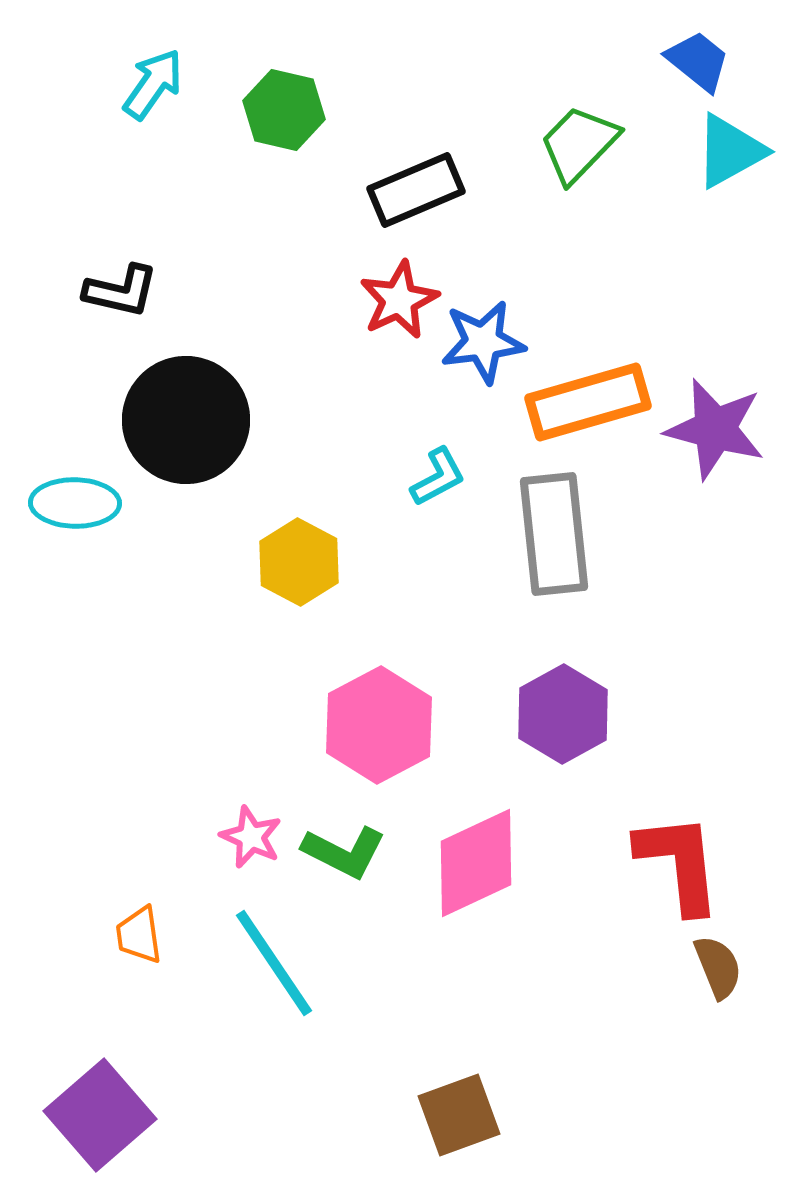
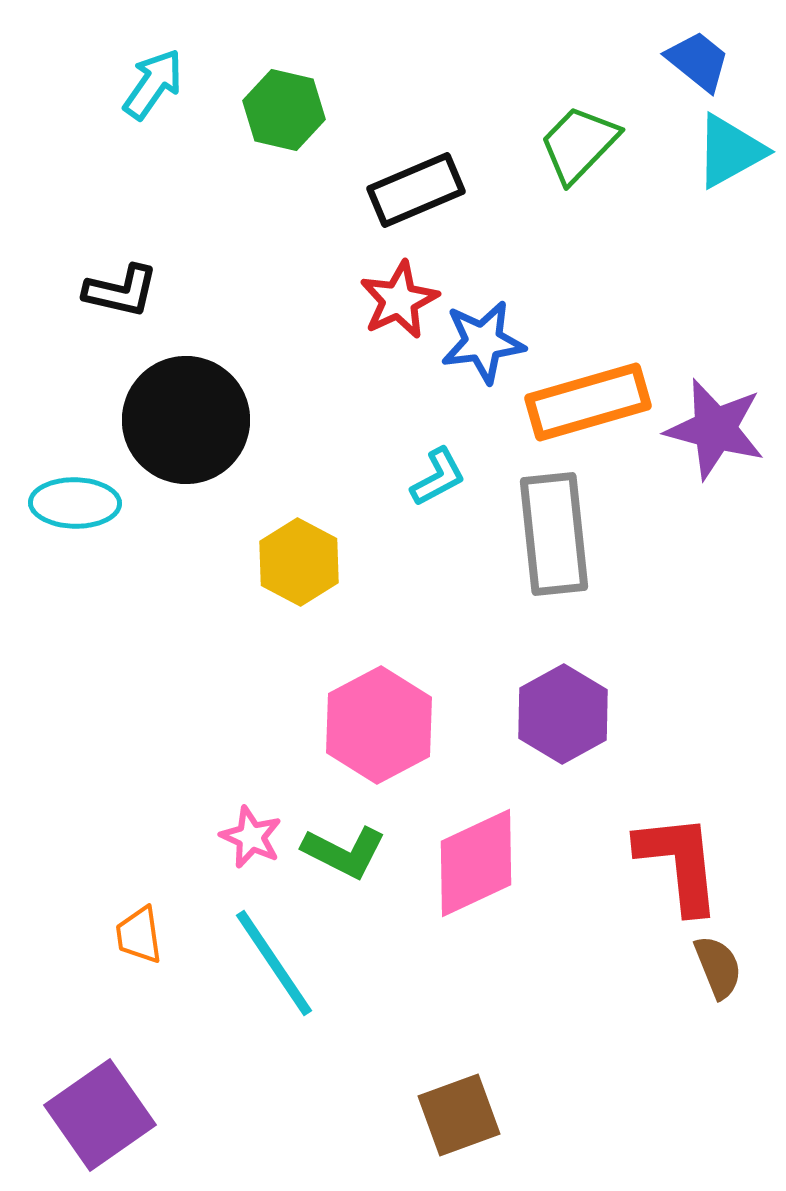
purple square: rotated 6 degrees clockwise
